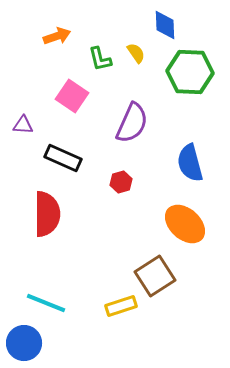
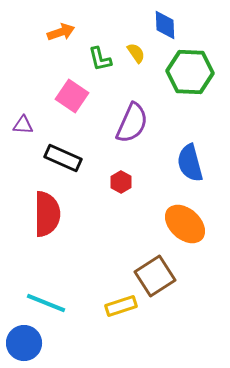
orange arrow: moved 4 px right, 4 px up
red hexagon: rotated 15 degrees counterclockwise
